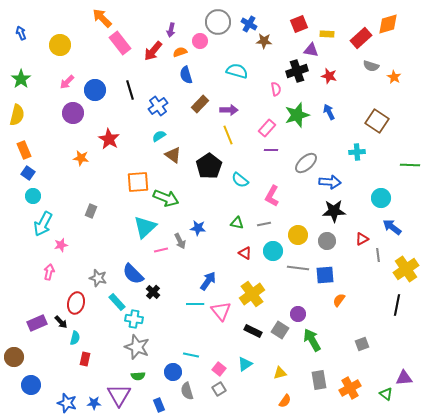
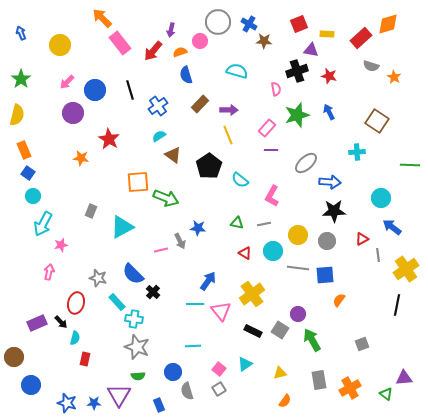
cyan triangle at (145, 227): moved 23 px left; rotated 15 degrees clockwise
cyan line at (191, 355): moved 2 px right, 9 px up; rotated 14 degrees counterclockwise
